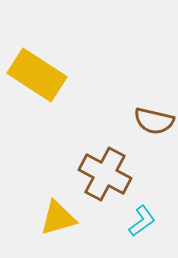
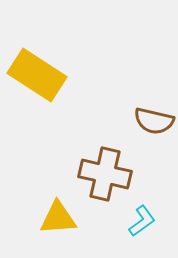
brown cross: rotated 15 degrees counterclockwise
yellow triangle: rotated 12 degrees clockwise
